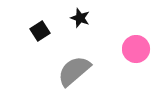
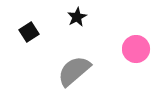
black star: moved 3 px left, 1 px up; rotated 24 degrees clockwise
black square: moved 11 px left, 1 px down
